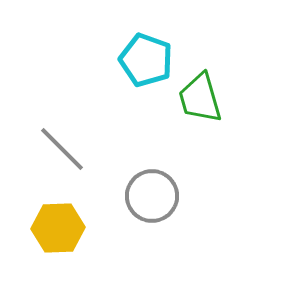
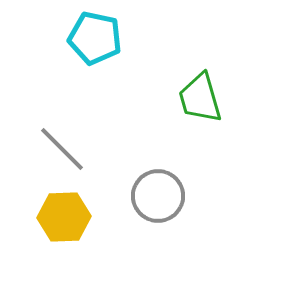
cyan pentagon: moved 51 px left, 22 px up; rotated 8 degrees counterclockwise
gray circle: moved 6 px right
yellow hexagon: moved 6 px right, 11 px up
